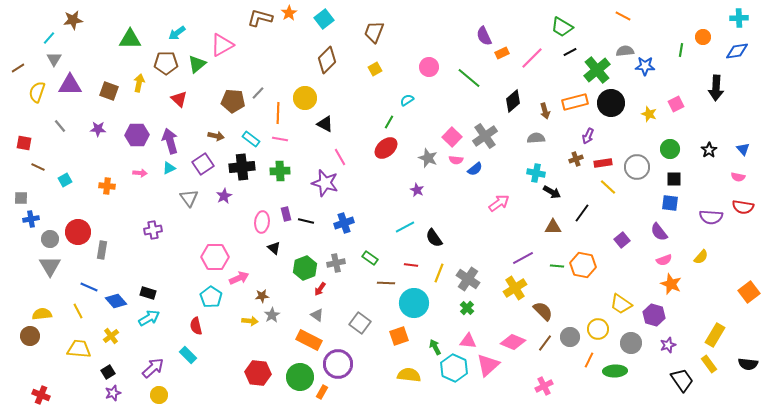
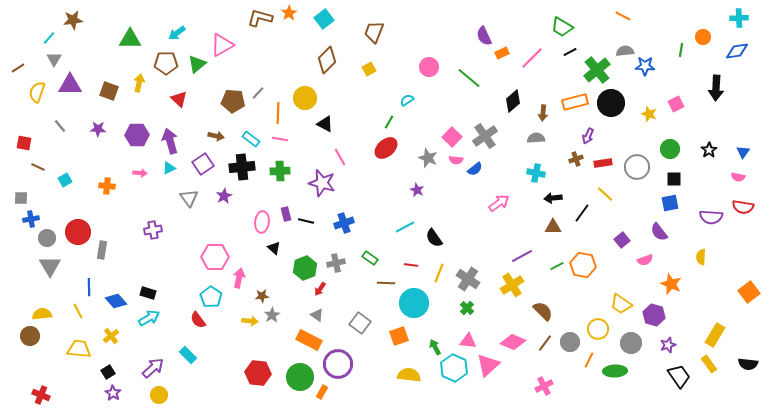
yellow square at (375, 69): moved 6 px left
brown arrow at (545, 111): moved 2 px left, 2 px down; rotated 21 degrees clockwise
blue triangle at (743, 149): moved 3 px down; rotated 16 degrees clockwise
purple star at (325, 183): moved 3 px left
yellow line at (608, 187): moved 3 px left, 7 px down
black arrow at (552, 192): moved 1 px right, 6 px down; rotated 144 degrees clockwise
blue square at (670, 203): rotated 18 degrees counterclockwise
gray circle at (50, 239): moved 3 px left, 1 px up
yellow semicircle at (701, 257): rotated 140 degrees clockwise
purple line at (523, 258): moved 1 px left, 2 px up
pink semicircle at (664, 260): moved 19 px left
green line at (557, 266): rotated 32 degrees counterclockwise
pink arrow at (239, 278): rotated 54 degrees counterclockwise
blue line at (89, 287): rotated 66 degrees clockwise
yellow cross at (515, 288): moved 3 px left, 3 px up
red semicircle at (196, 326): moved 2 px right, 6 px up; rotated 24 degrees counterclockwise
gray circle at (570, 337): moved 5 px down
black trapezoid at (682, 380): moved 3 px left, 4 px up
purple star at (113, 393): rotated 21 degrees counterclockwise
